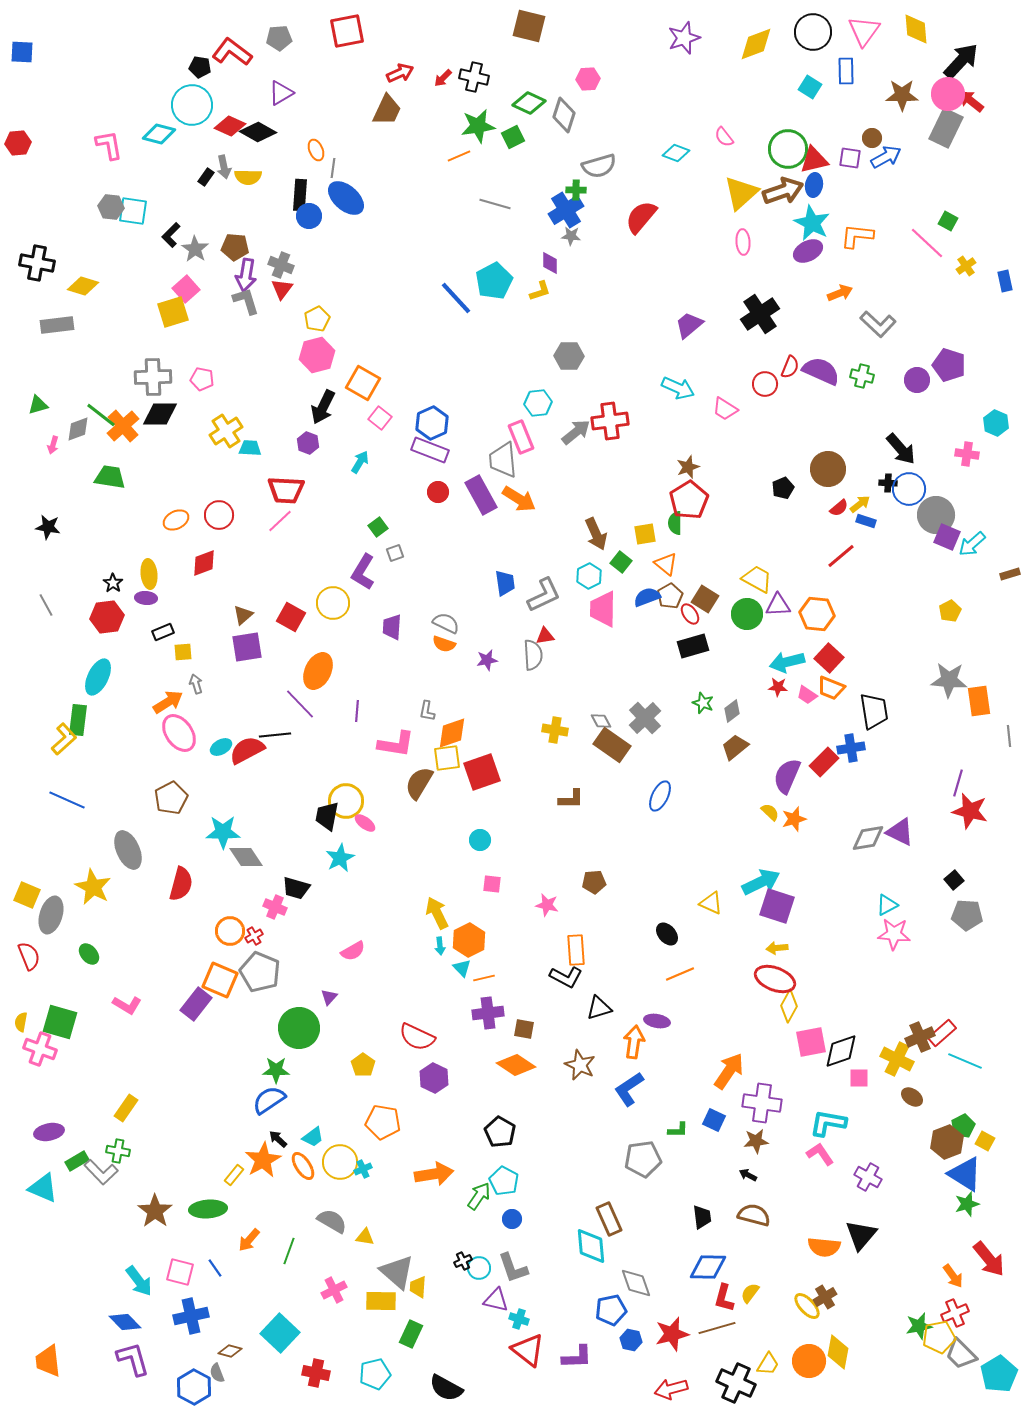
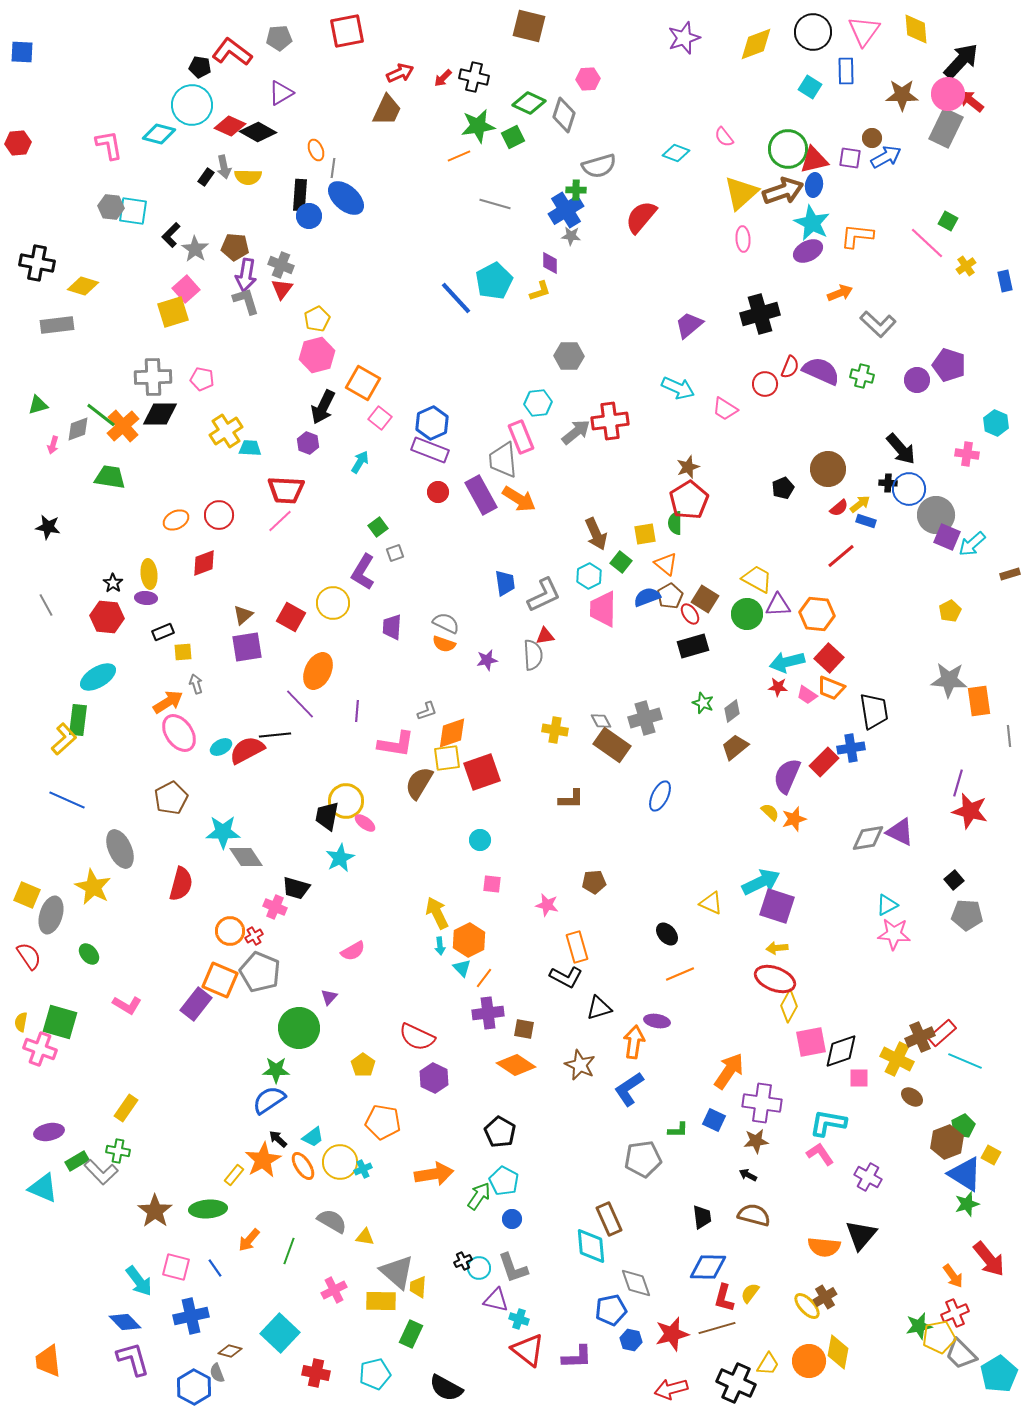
pink ellipse at (743, 242): moved 3 px up
black cross at (760, 314): rotated 18 degrees clockwise
red hexagon at (107, 617): rotated 12 degrees clockwise
cyan ellipse at (98, 677): rotated 33 degrees clockwise
gray L-shape at (427, 711): rotated 120 degrees counterclockwise
gray cross at (645, 718): rotated 28 degrees clockwise
gray ellipse at (128, 850): moved 8 px left, 1 px up
orange rectangle at (576, 950): moved 1 px right, 3 px up; rotated 12 degrees counterclockwise
red semicircle at (29, 956): rotated 12 degrees counterclockwise
orange line at (484, 978): rotated 40 degrees counterclockwise
yellow square at (985, 1141): moved 6 px right, 14 px down
pink square at (180, 1272): moved 4 px left, 5 px up
